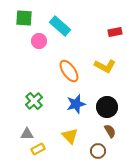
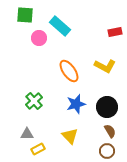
green square: moved 1 px right, 3 px up
pink circle: moved 3 px up
brown circle: moved 9 px right
